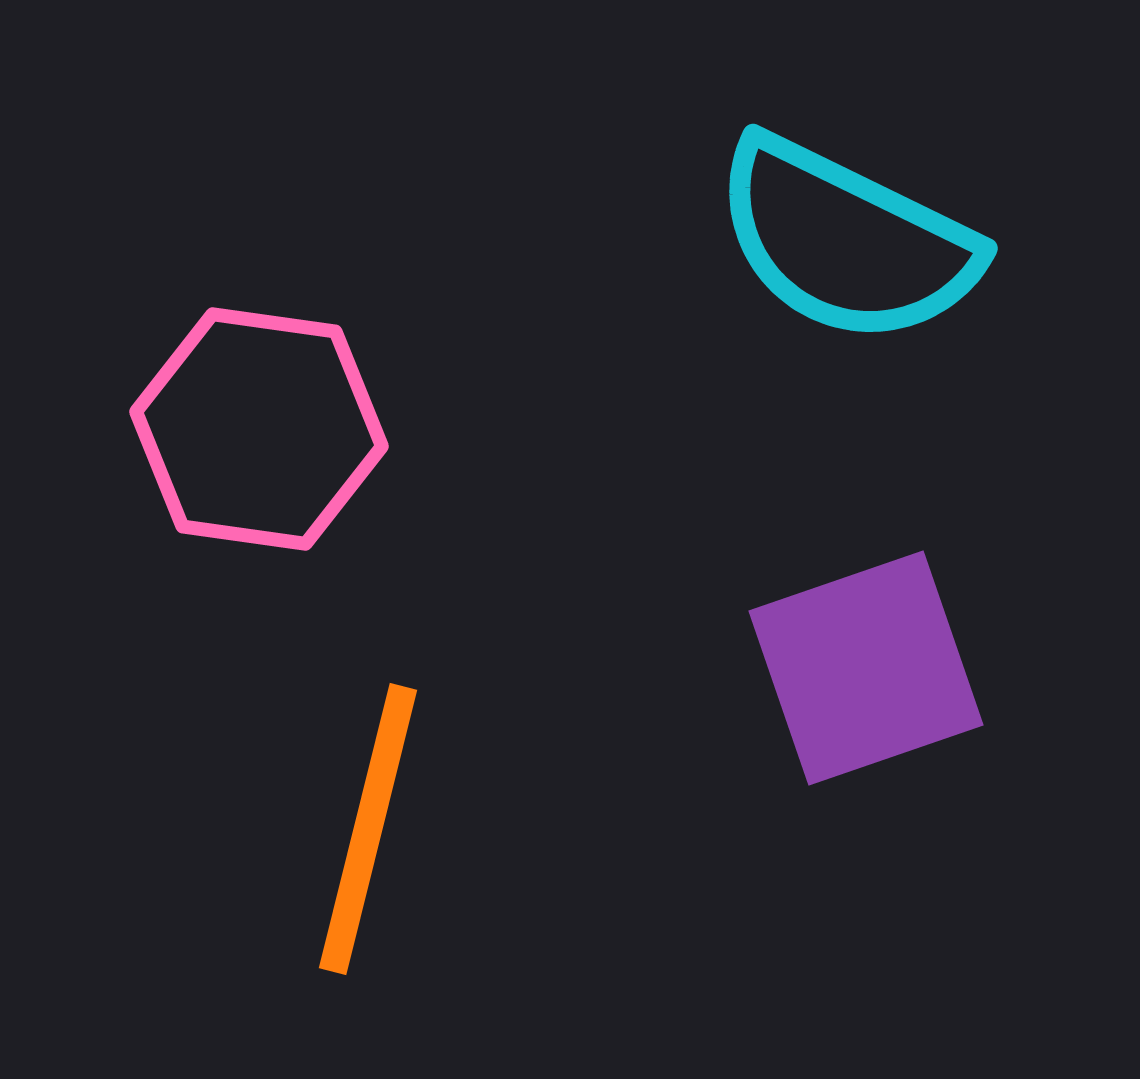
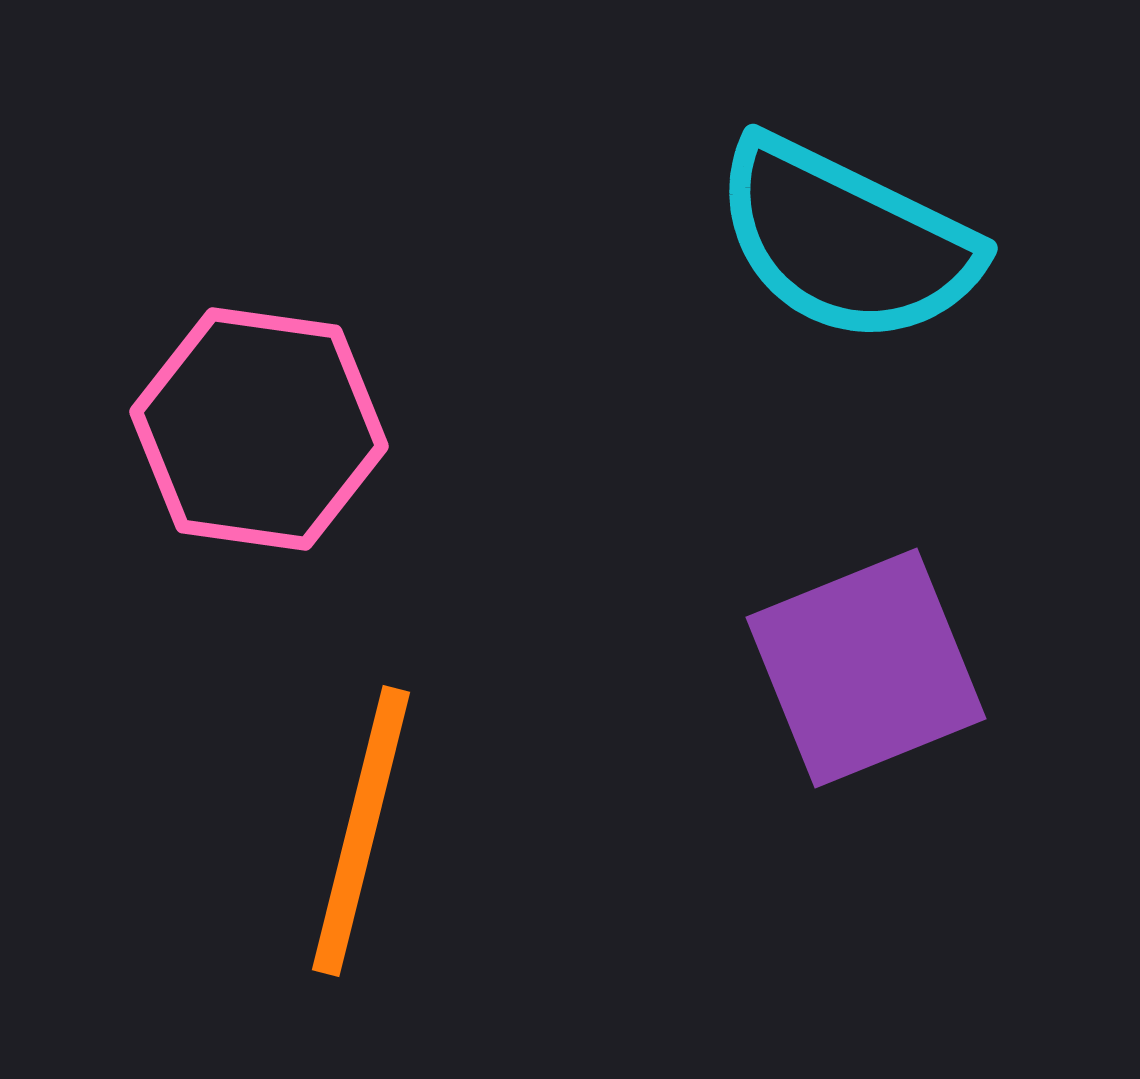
purple square: rotated 3 degrees counterclockwise
orange line: moved 7 px left, 2 px down
